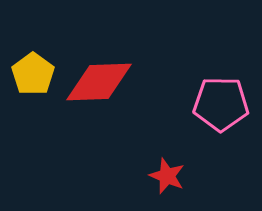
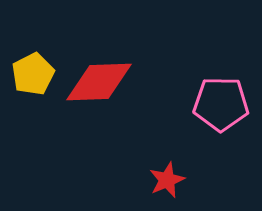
yellow pentagon: rotated 9 degrees clockwise
red star: moved 4 px down; rotated 27 degrees clockwise
